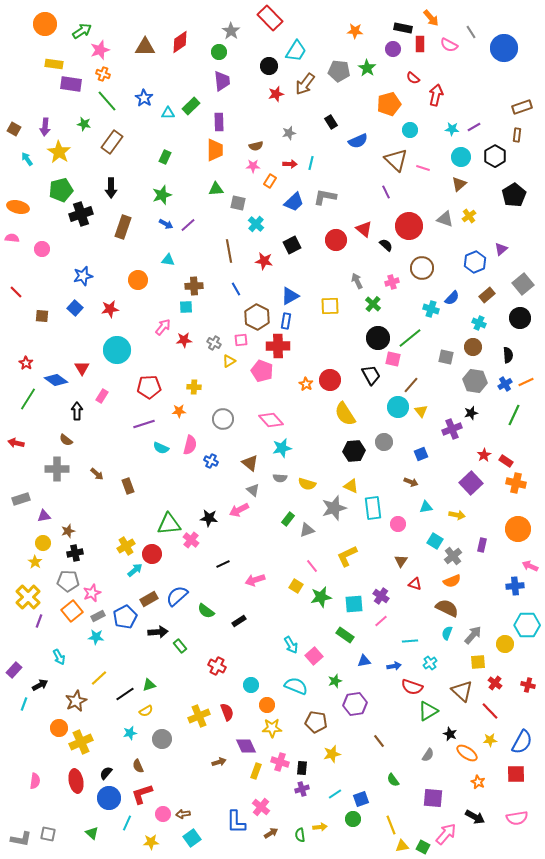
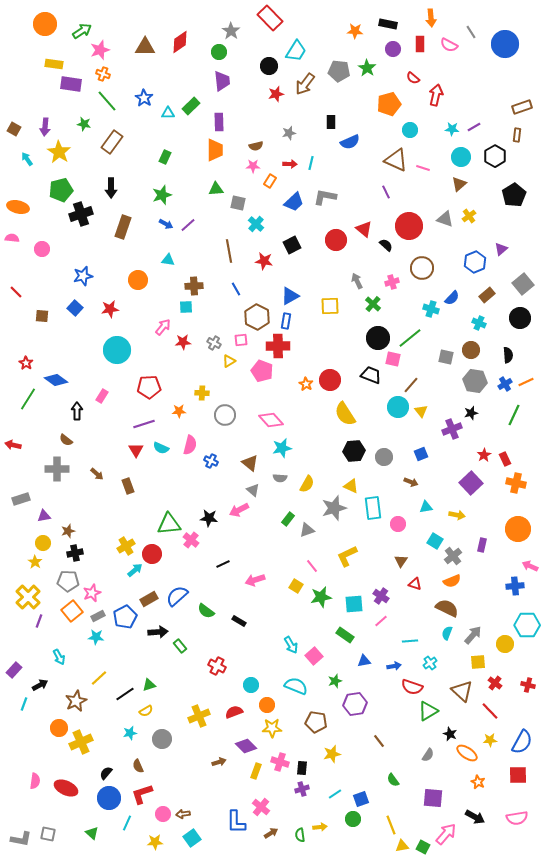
orange arrow at (431, 18): rotated 36 degrees clockwise
black rectangle at (403, 28): moved 15 px left, 4 px up
blue circle at (504, 48): moved 1 px right, 4 px up
black rectangle at (331, 122): rotated 32 degrees clockwise
blue semicircle at (358, 141): moved 8 px left, 1 px down
brown triangle at (396, 160): rotated 20 degrees counterclockwise
red star at (184, 340): moved 1 px left, 2 px down
brown circle at (473, 347): moved 2 px left, 3 px down
red triangle at (82, 368): moved 54 px right, 82 px down
black trapezoid at (371, 375): rotated 40 degrees counterclockwise
yellow cross at (194, 387): moved 8 px right, 6 px down
gray circle at (223, 419): moved 2 px right, 4 px up
gray circle at (384, 442): moved 15 px down
red arrow at (16, 443): moved 3 px left, 2 px down
red rectangle at (506, 461): moved 1 px left, 2 px up; rotated 32 degrees clockwise
yellow semicircle at (307, 484): rotated 78 degrees counterclockwise
black rectangle at (239, 621): rotated 64 degrees clockwise
red semicircle at (227, 712): moved 7 px right; rotated 90 degrees counterclockwise
purple diamond at (246, 746): rotated 20 degrees counterclockwise
red square at (516, 774): moved 2 px right, 1 px down
red ellipse at (76, 781): moved 10 px left, 7 px down; rotated 55 degrees counterclockwise
yellow star at (151, 842): moved 4 px right
